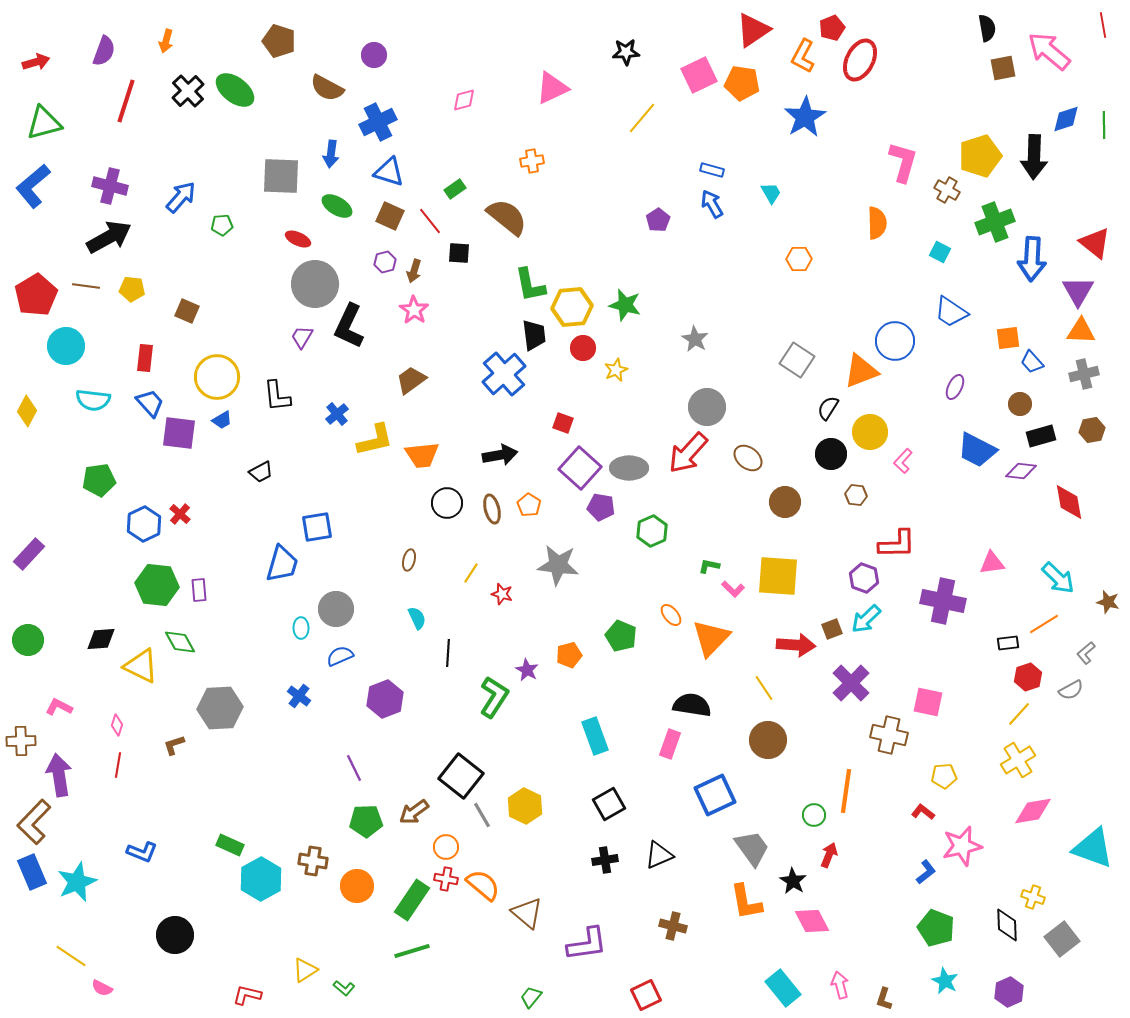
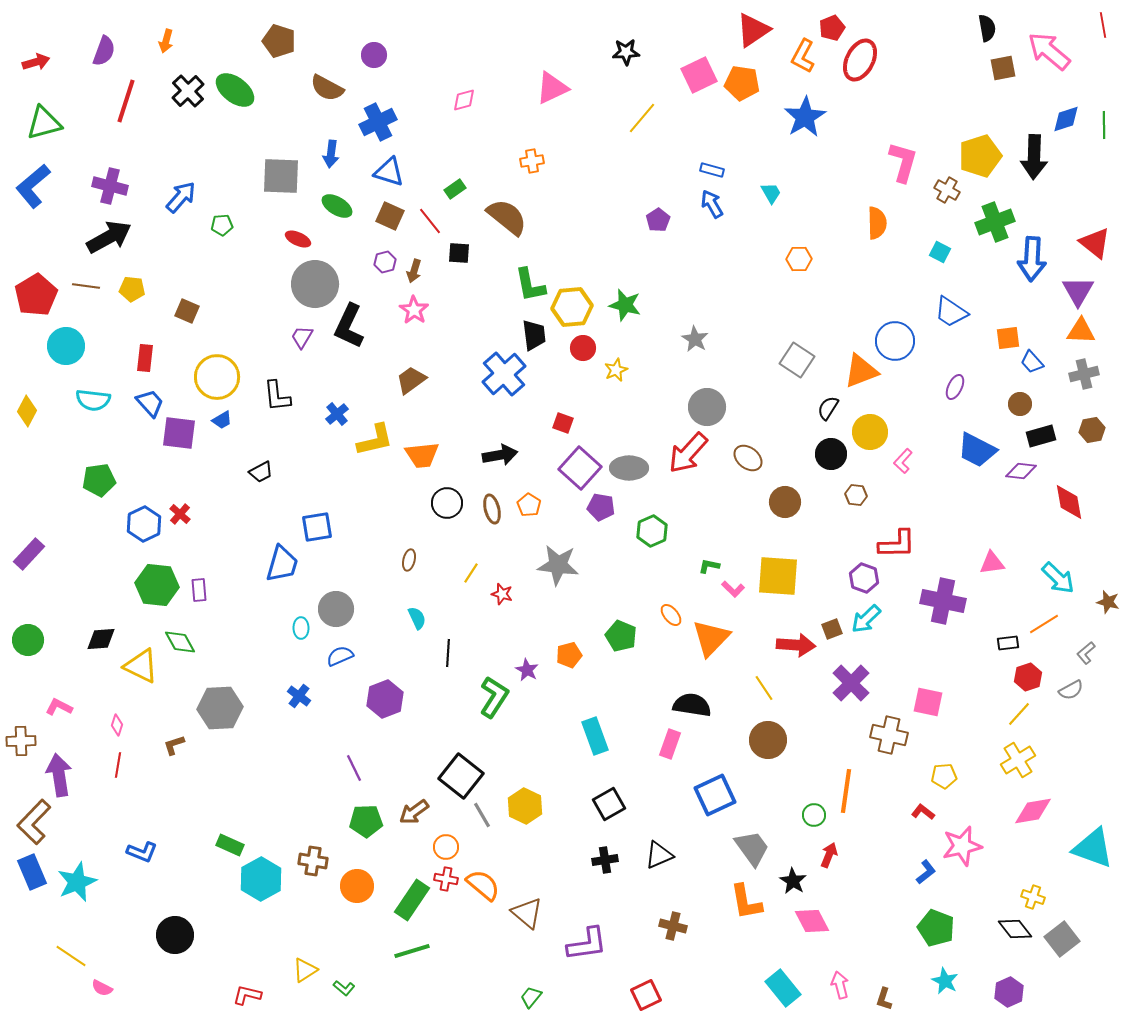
black diamond at (1007, 925): moved 8 px right, 4 px down; rotated 36 degrees counterclockwise
